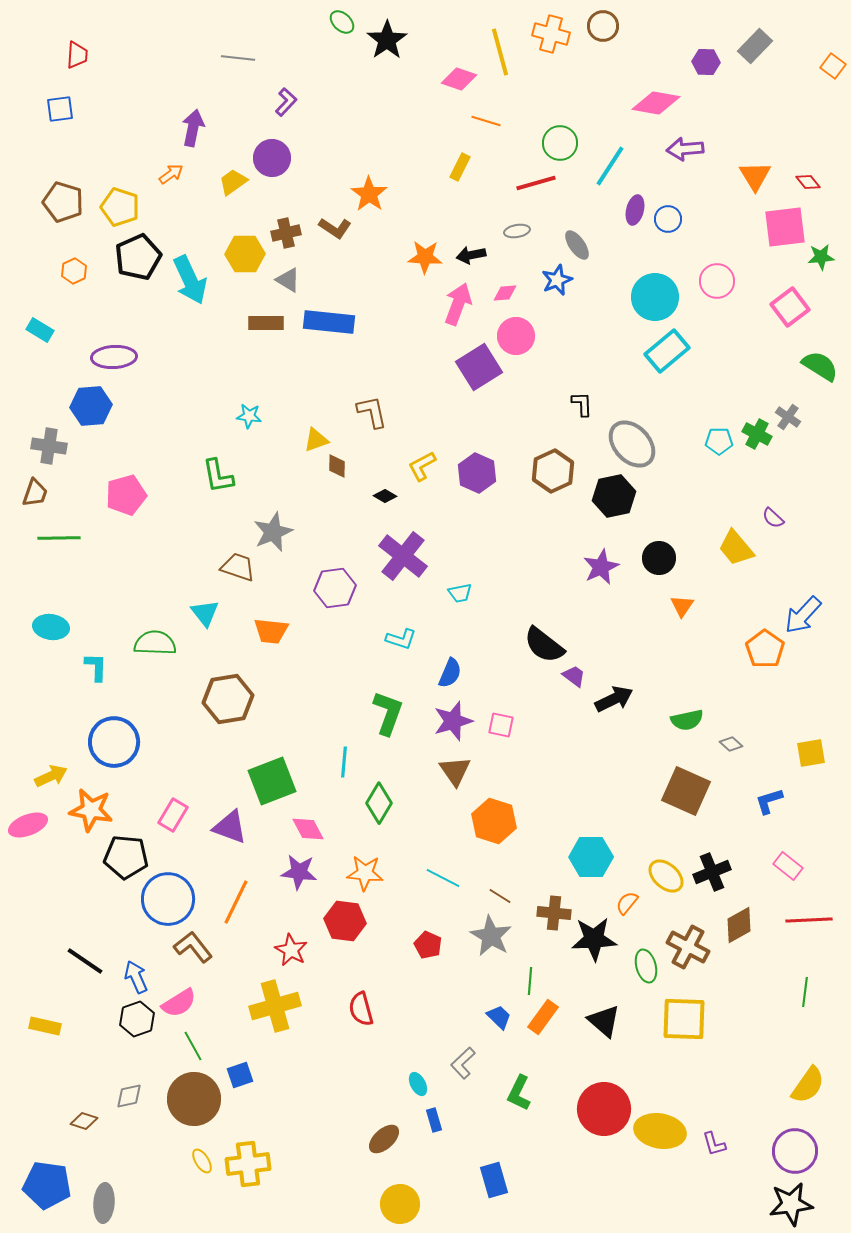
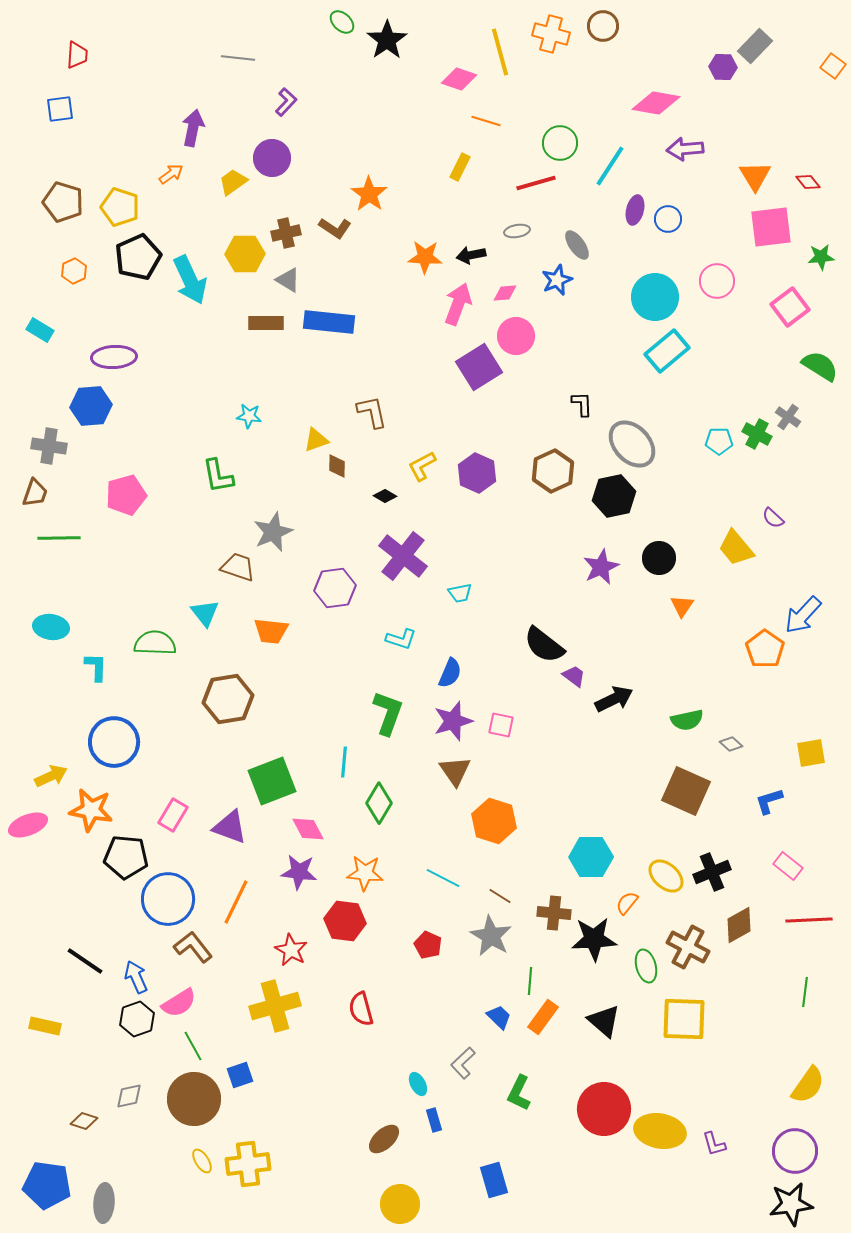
purple hexagon at (706, 62): moved 17 px right, 5 px down
pink square at (785, 227): moved 14 px left
